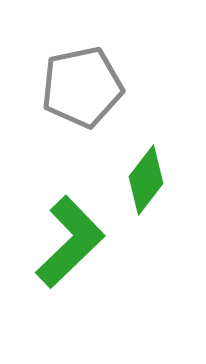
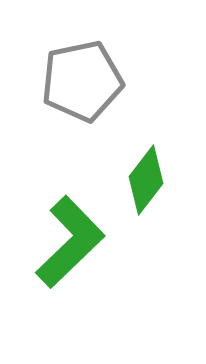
gray pentagon: moved 6 px up
